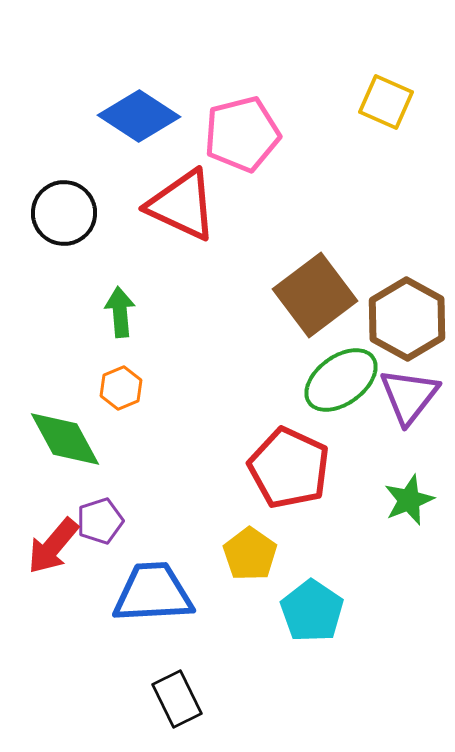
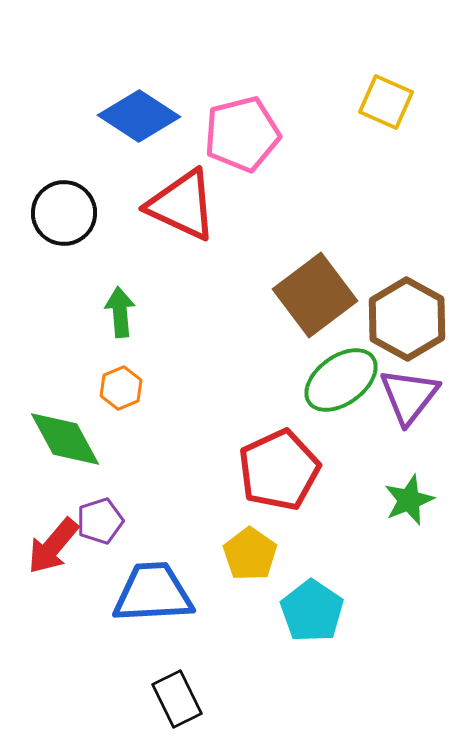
red pentagon: moved 10 px left, 2 px down; rotated 22 degrees clockwise
